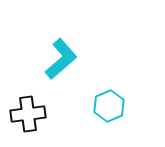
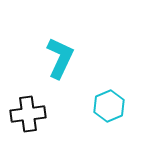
cyan L-shape: moved 1 px left, 1 px up; rotated 24 degrees counterclockwise
